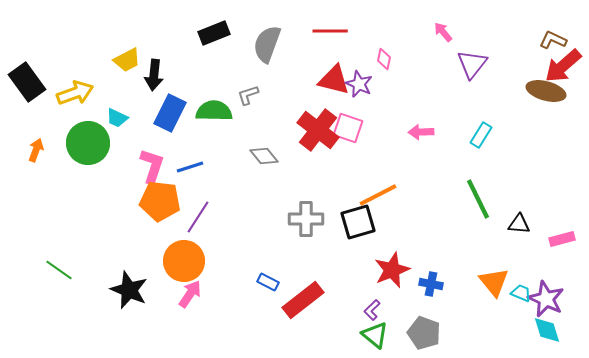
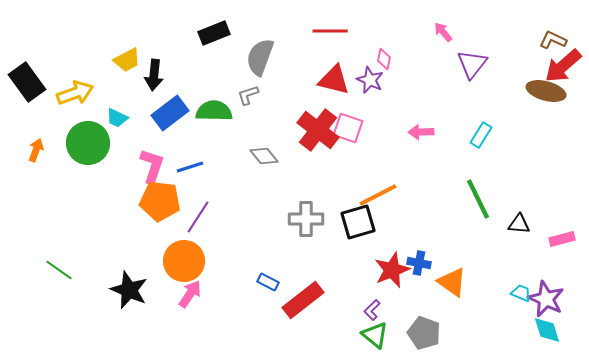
gray semicircle at (267, 44): moved 7 px left, 13 px down
purple star at (359, 84): moved 11 px right, 4 px up
blue rectangle at (170, 113): rotated 27 degrees clockwise
orange triangle at (494, 282): moved 42 px left; rotated 16 degrees counterclockwise
blue cross at (431, 284): moved 12 px left, 21 px up
